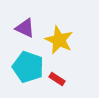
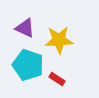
yellow star: rotated 28 degrees counterclockwise
cyan pentagon: moved 2 px up
